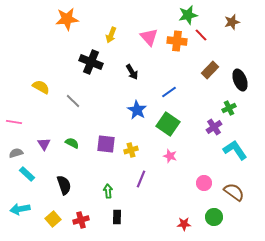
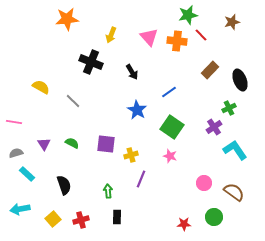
green square: moved 4 px right, 3 px down
yellow cross: moved 5 px down
